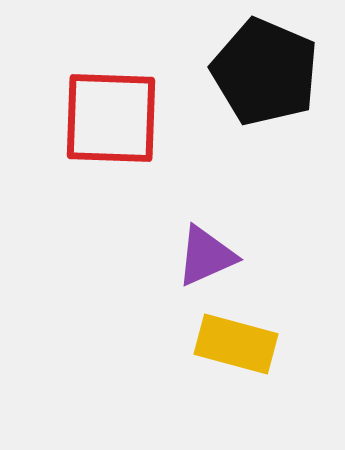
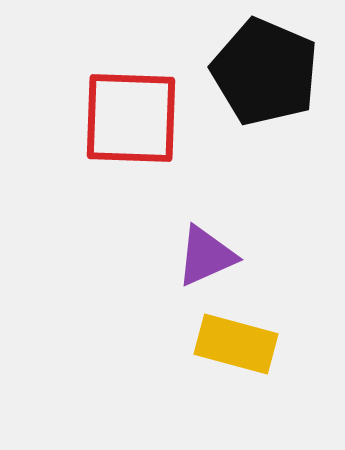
red square: moved 20 px right
